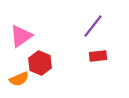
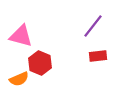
pink triangle: rotated 50 degrees clockwise
